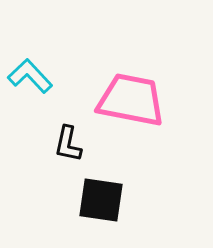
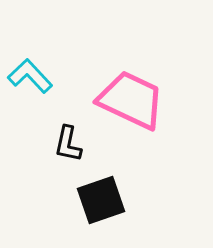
pink trapezoid: rotated 14 degrees clockwise
black square: rotated 27 degrees counterclockwise
